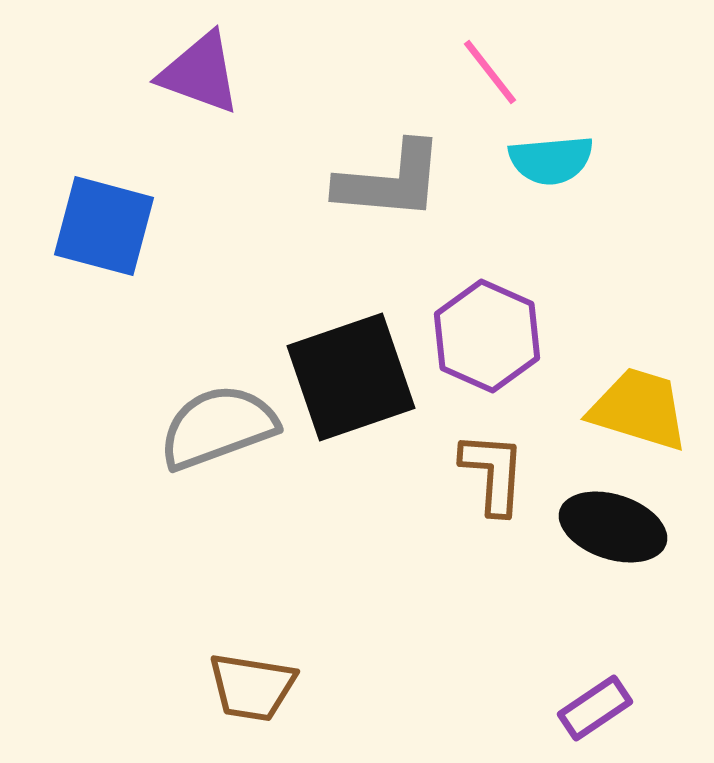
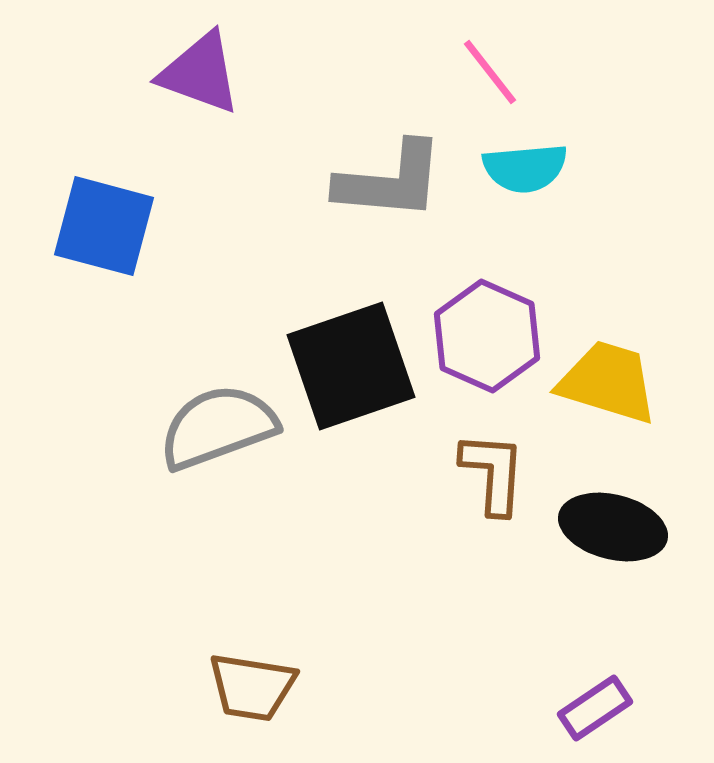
cyan semicircle: moved 26 px left, 8 px down
black square: moved 11 px up
yellow trapezoid: moved 31 px left, 27 px up
black ellipse: rotated 4 degrees counterclockwise
